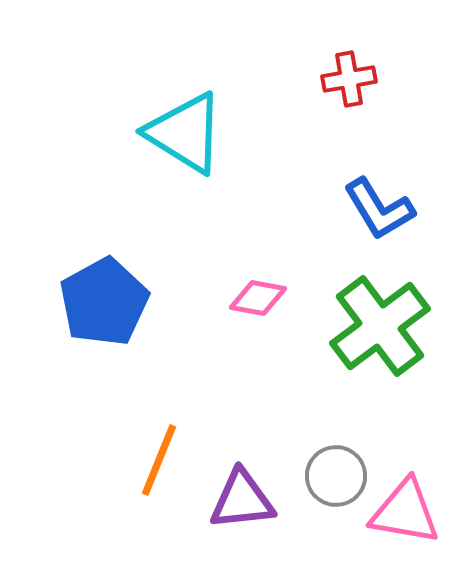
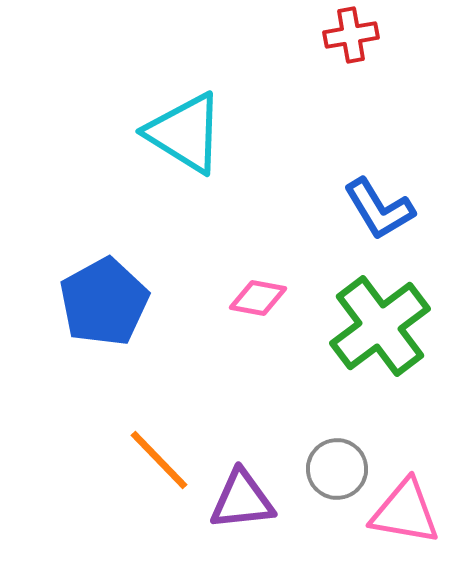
red cross: moved 2 px right, 44 px up
orange line: rotated 66 degrees counterclockwise
gray circle: moved 1 px right, 7 px up
